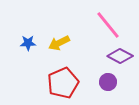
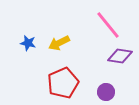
blue star: rotated 14 degrees clockwise
purple diamond: rotated 20 degrees counterclockwise
purple circle: moved 2 px left, 10 px down
